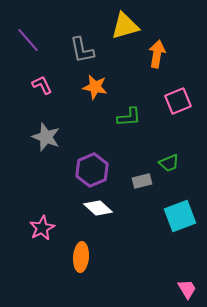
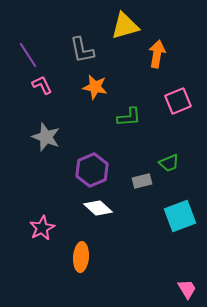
purple line: moved 15 px down; rotated 8 degrees clockwise
